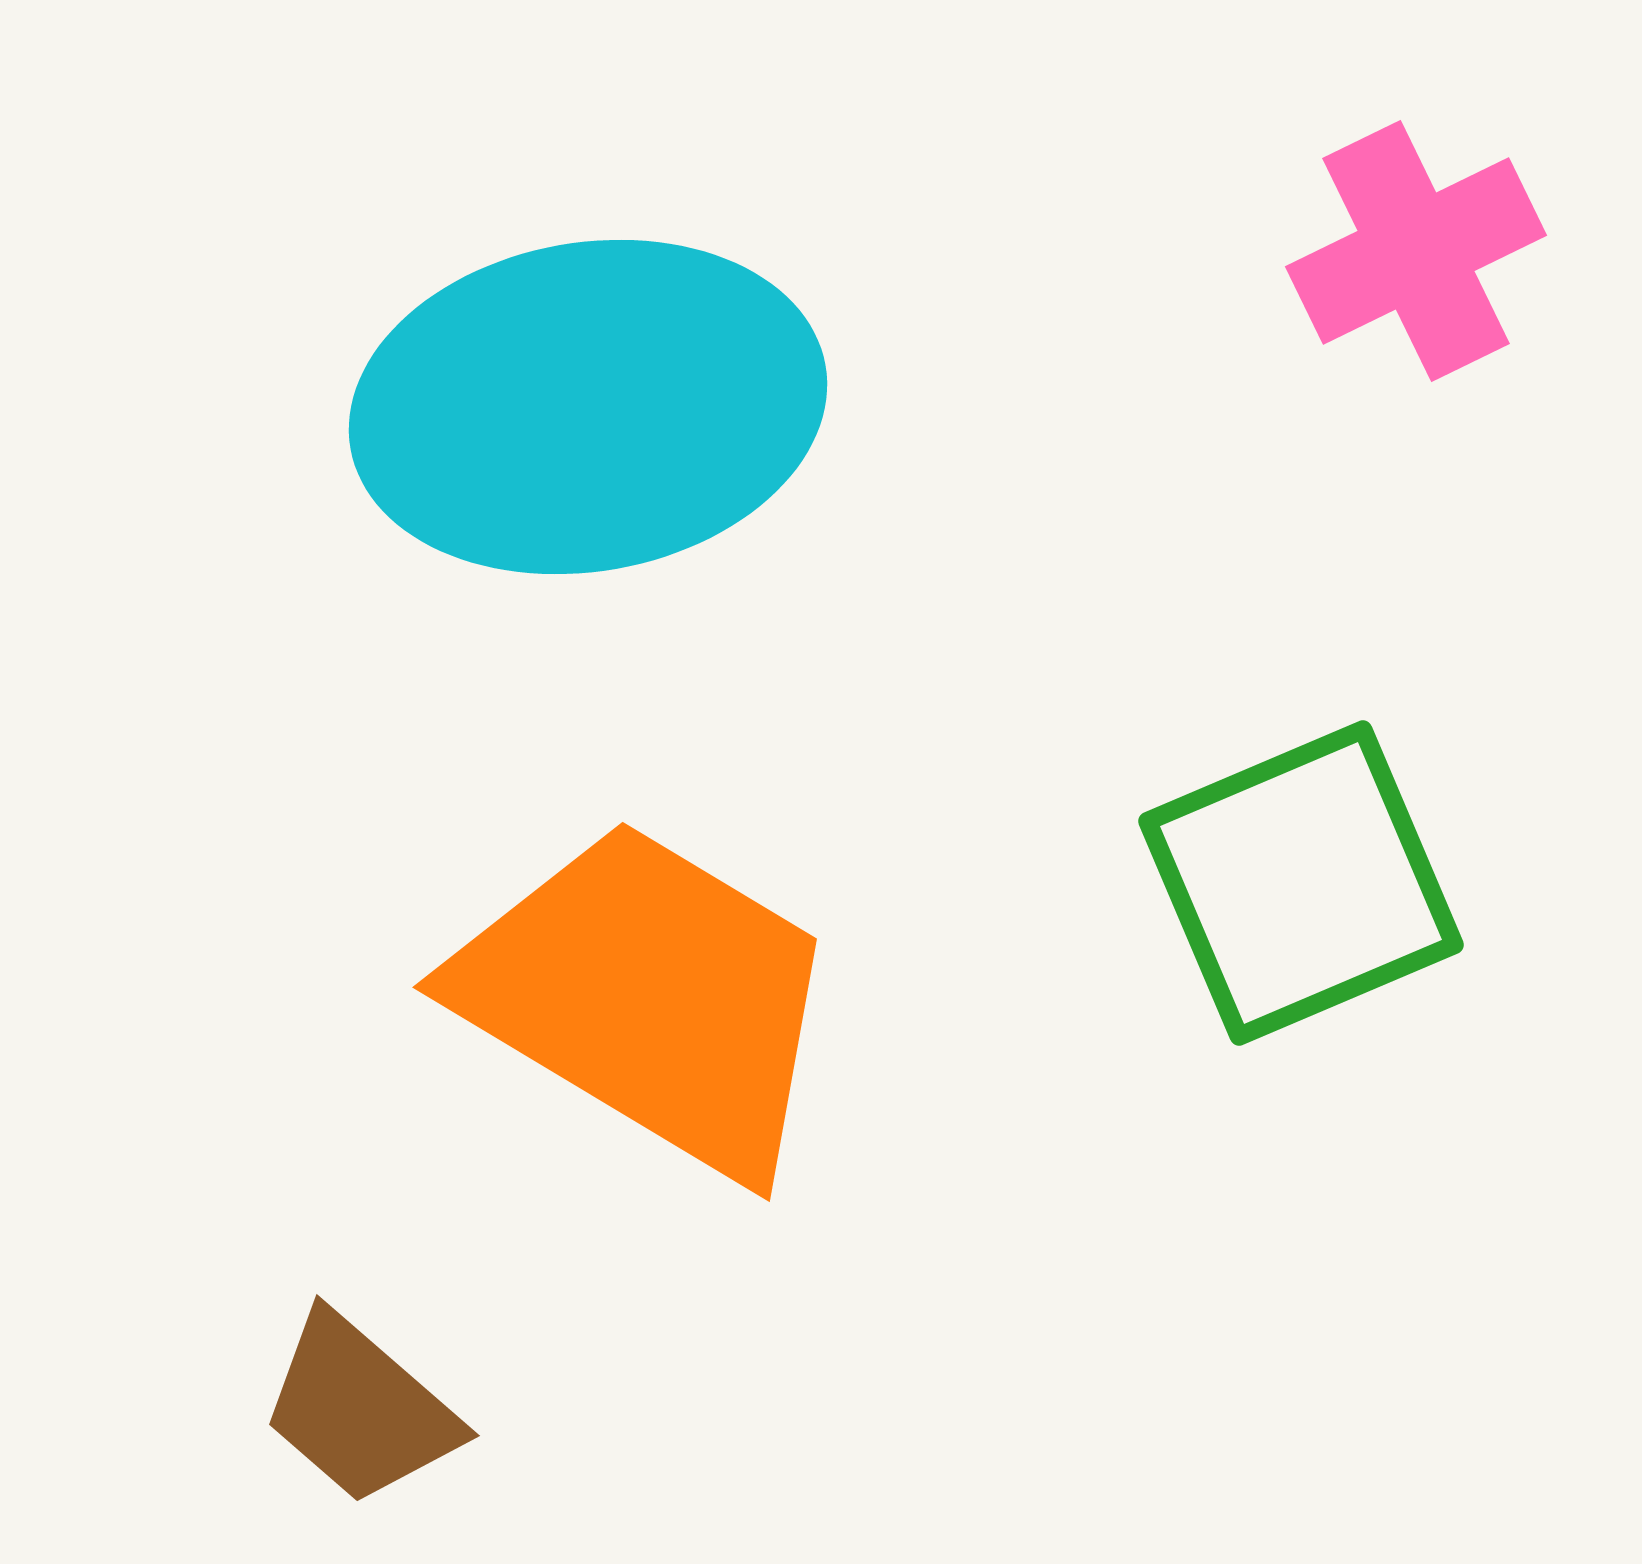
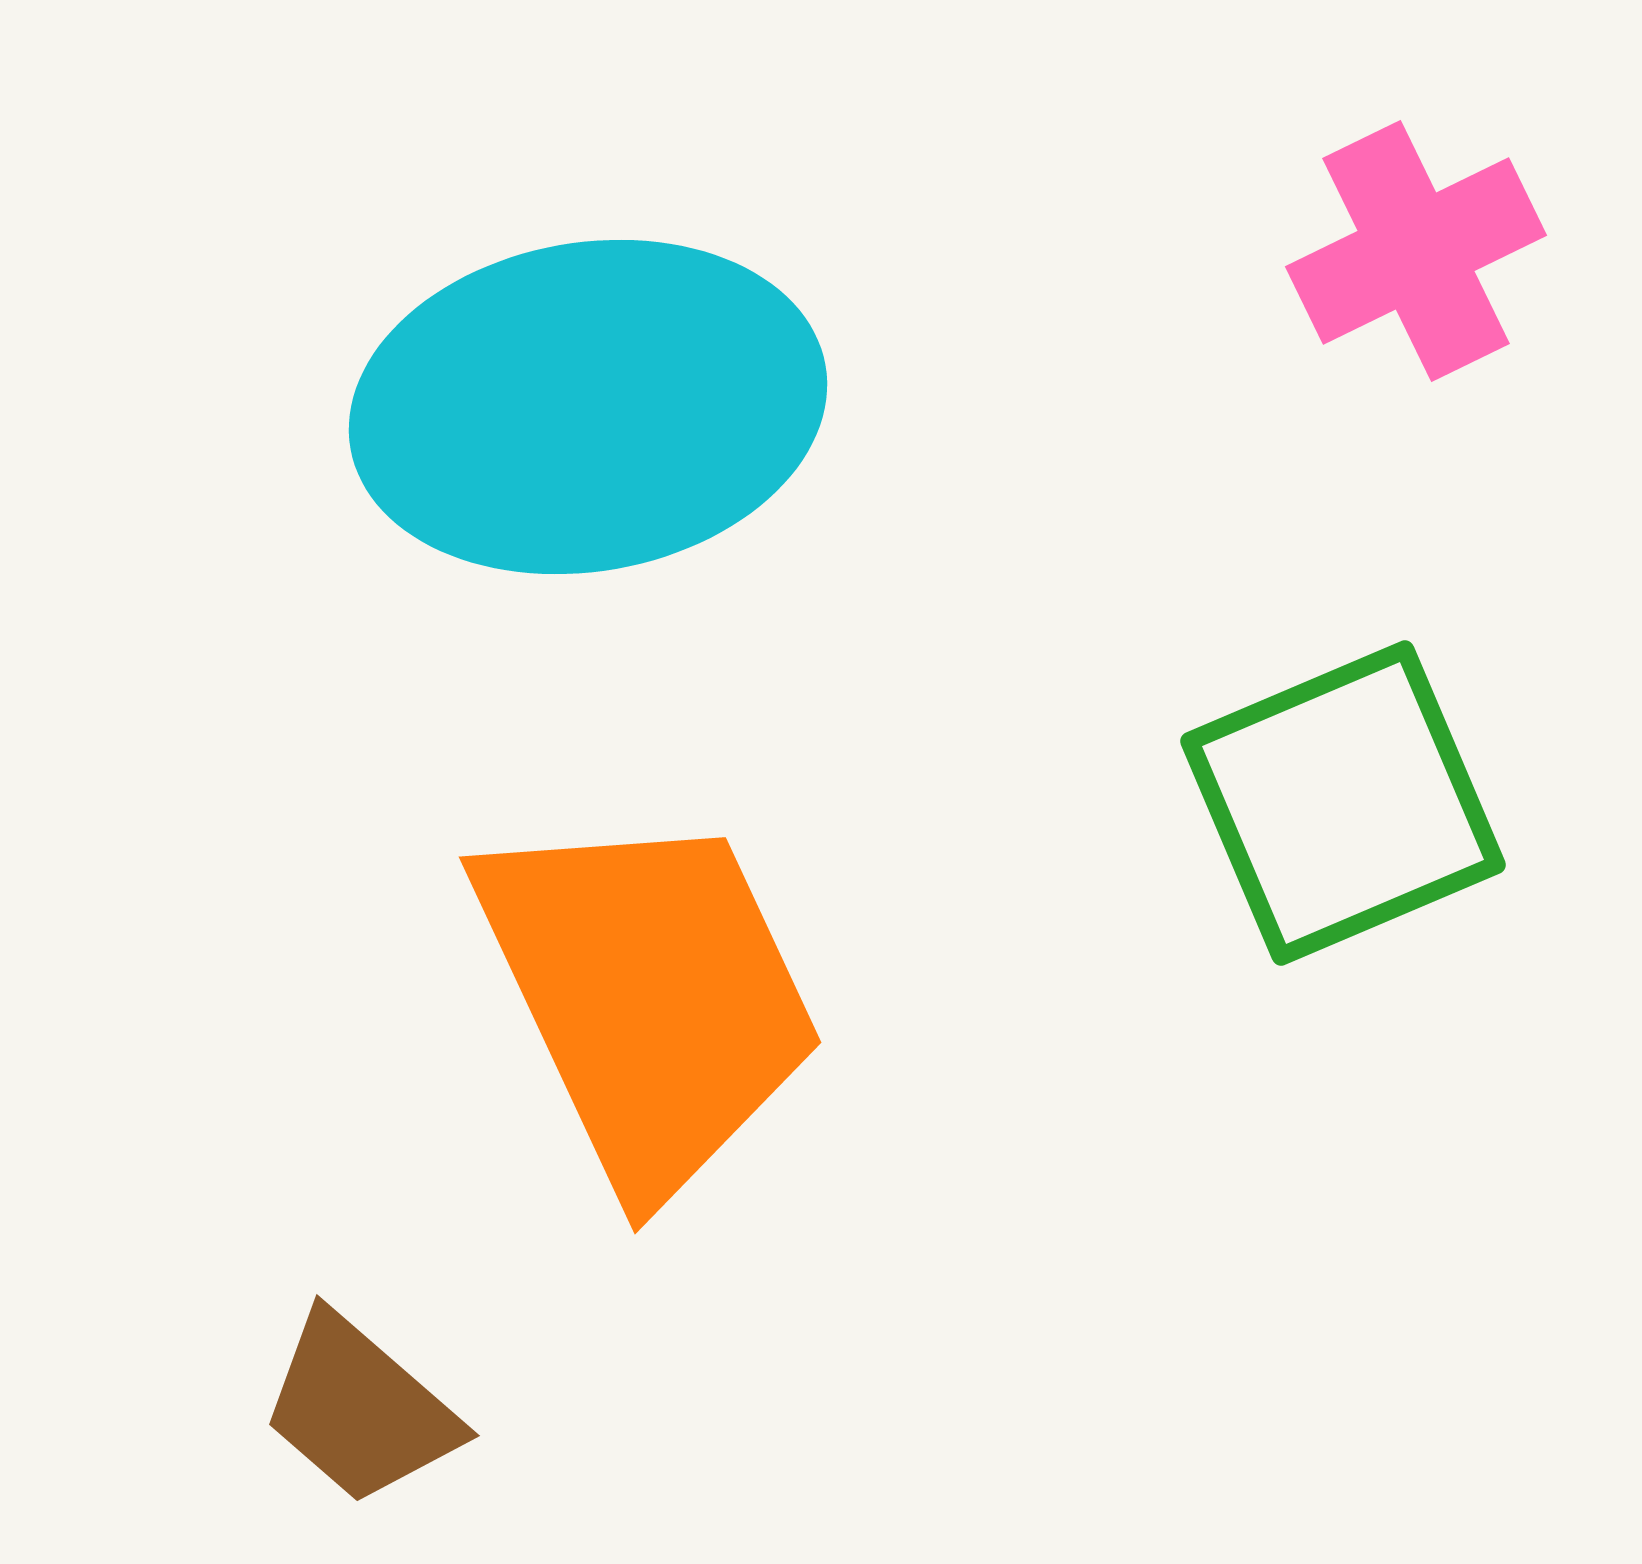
green square: moved 42 px right, 80 px up
orange trapezoid: rotated 34 degrees clockwise
